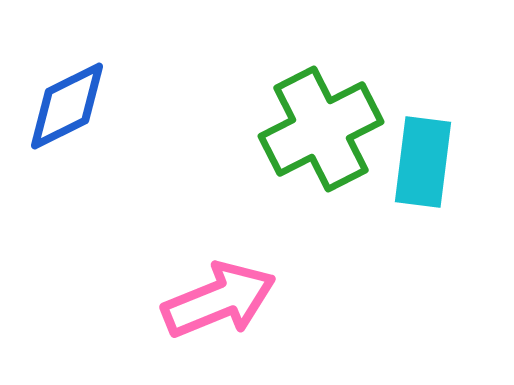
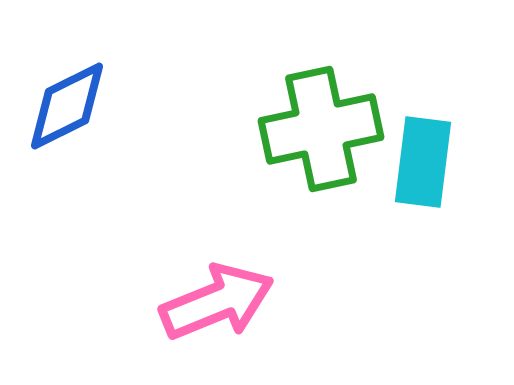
green cross: rotated 15 degrees clockwise
pink arrow: moved 2 px left, 2 px down
